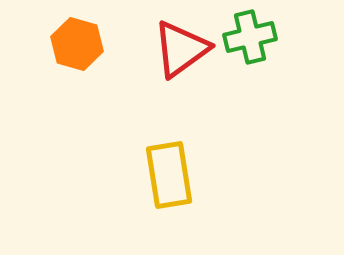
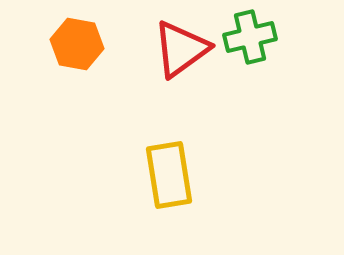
orange hexagon: rotated 6 degrees counterclockwise
